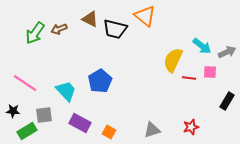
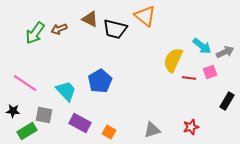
gray arrow: moved 2 px left
pink square: rotated 24 degrees counterclockwise
gray square: rotated 18 degrees clockwise
